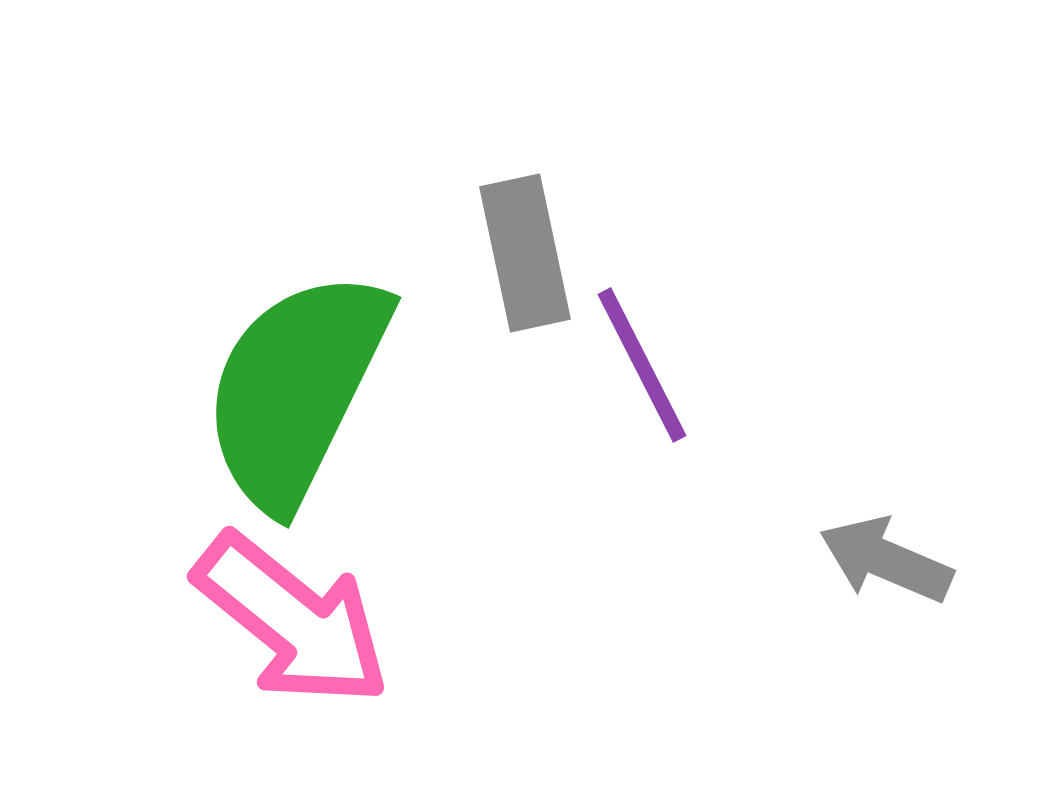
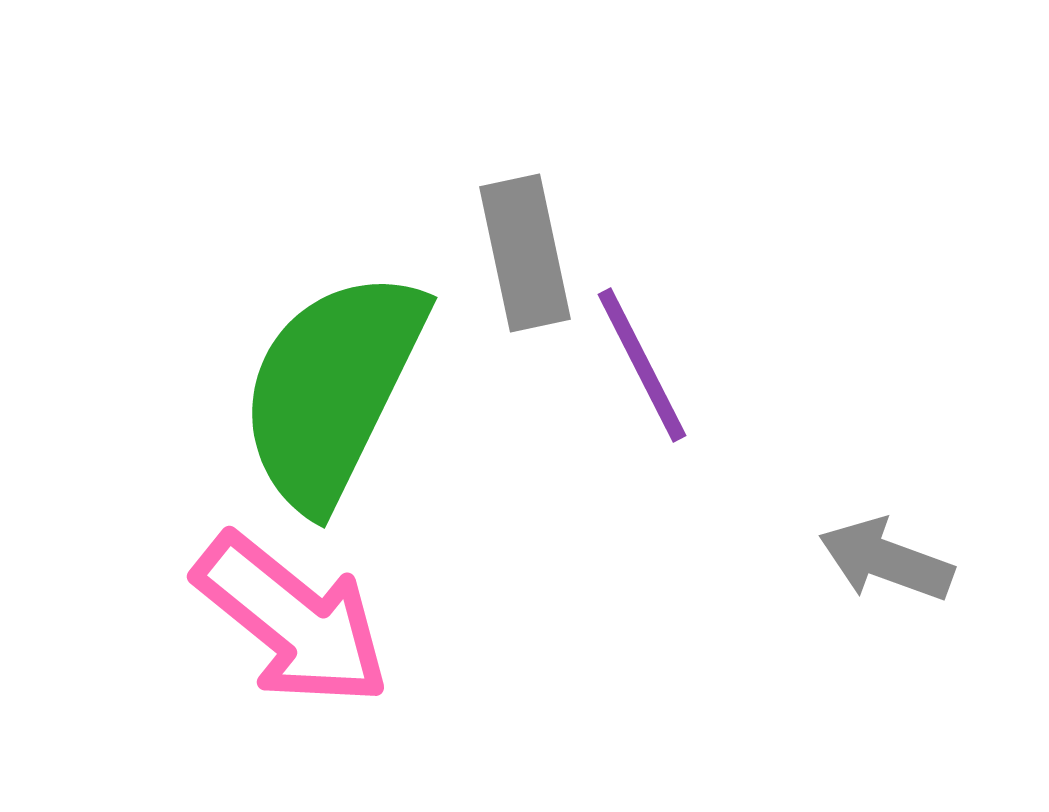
green semicircle: moved 36 px right
gray arrow: rotated 3 degrees counterclockwise
